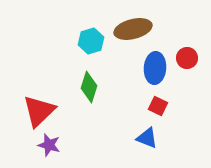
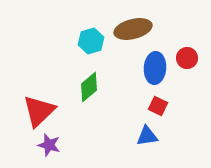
green diamond: rotated 32 degrees clockwise
blue triangle: moved 2 px up; rotated 30 degrees counterclockwise
